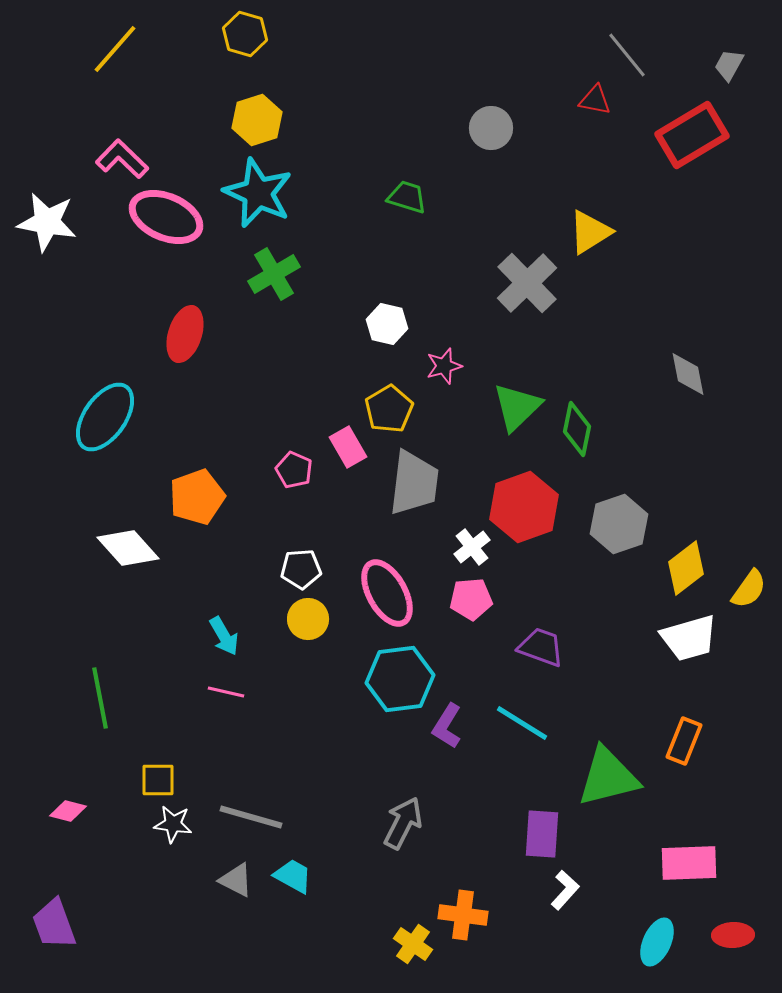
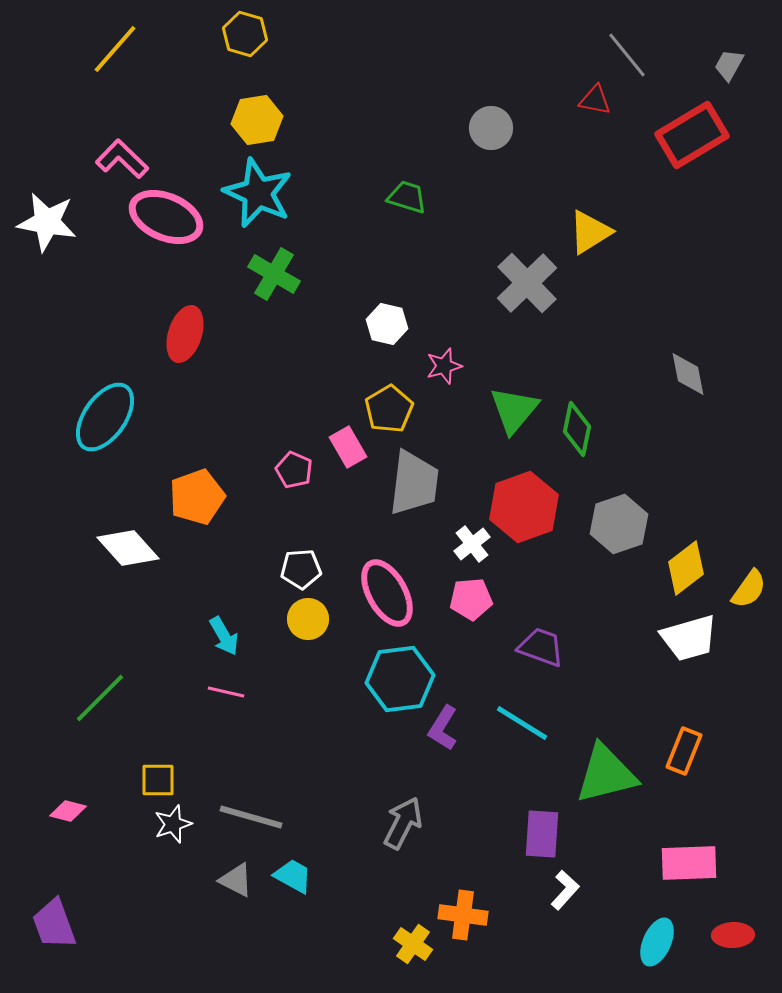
yellow hexagon at (257, 120): rotated 9 degrees clockwise
green cross at (274, 274): rotated 30 degrees counterclockwise
green triangle at (517, 407): moved 3 px left, 3 px down; rotated 6 degrees counterclockwise
white cross at (472, 547): moved 3 px up
green line at (100, 698): rotated 56 degrees clockwise
purple L-shape at (447, 726): moved 4 px left, 2 px down
orange rectangle at (684, 741): moved 10 px down
green triangle at (608, 777): moved 2 px left, 3 px up
white star at (173, 824): rotated 27 degrees counterclockwise
